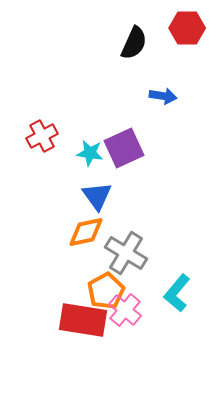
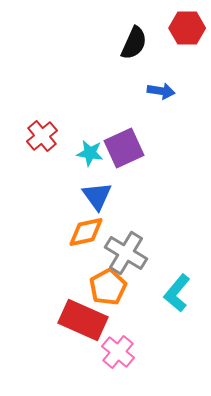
blue arrow: moved 2 px left, 5 px up
red cross: rotated 12 degrees counterclockwise
orange pentagon: moved 2 px right, 4 px up
pink cross: moved 7 px left, 42 px down
red rectangle: rotated 15 degrees clockwise
